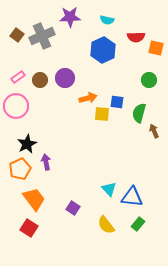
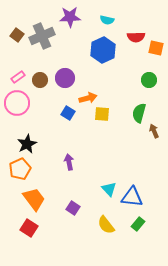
blue square: moved 49 px left, 11 px down; rotated 24 degrees clockwise
pink circle: moved 1 px right, 3 px up
purple arrow: moved 23 px right
